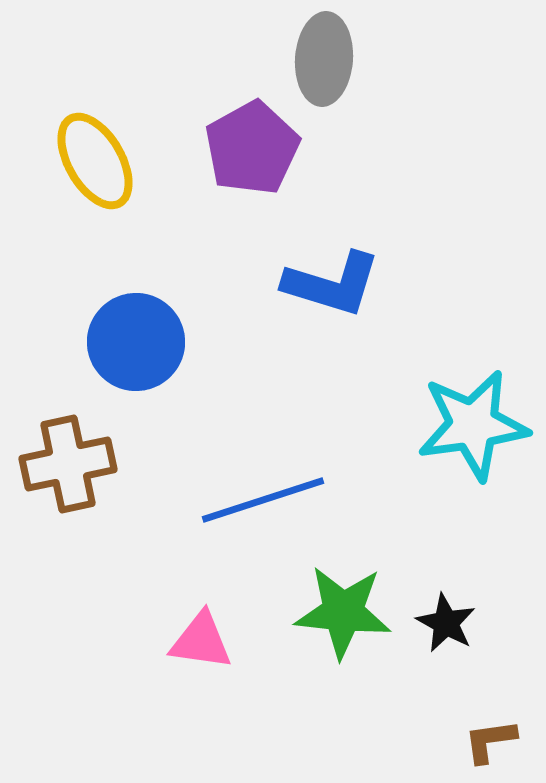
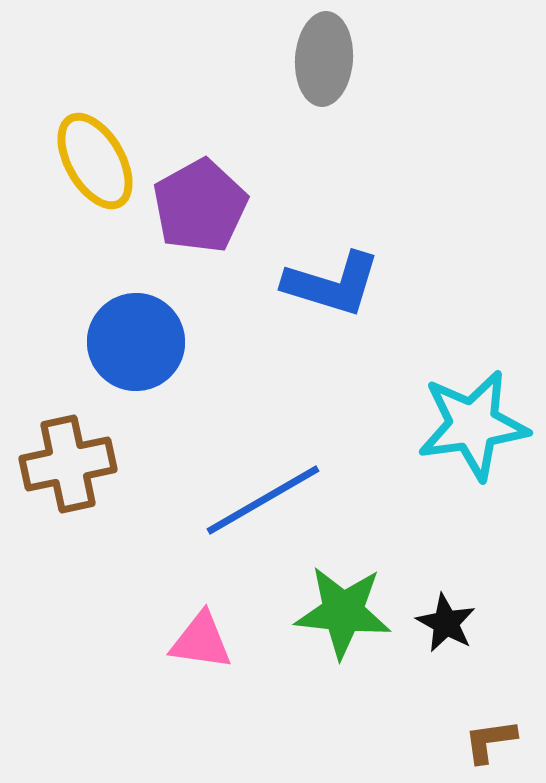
purple pentagon: moved 52 px left, 58 px down
blue line: rotated 12 degrees counterclockwise
